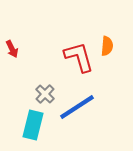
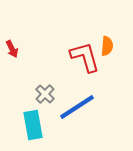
red L-shape: moved 6 px right
cyan rectangle: rotated 24 degrees counterclockwise
